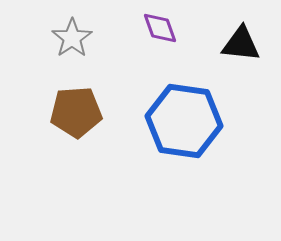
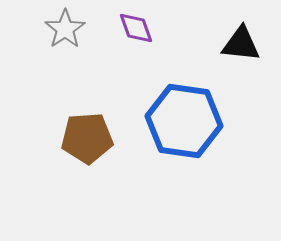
purple diamond: moved 24 px left
gray star: moved 7 px left, 9 px up
brown pentagon: moved 11 px right, 26 px down
